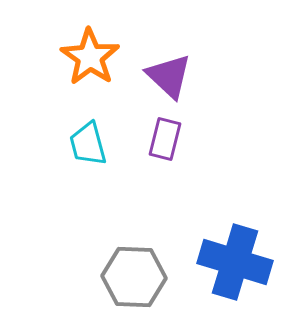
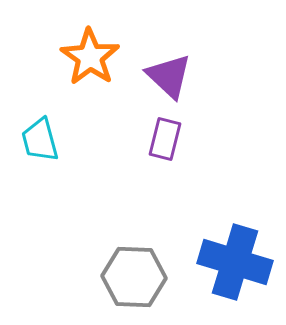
cyan trapezoid: moved 48 px left, 4 px up
